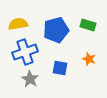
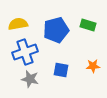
orange star: moved 4 px right, 7 px down; rotated 24 degrees counterclockwise
blue square: moved 1 px right, 2 px down
gray star: rotated 18 degrees counterclockwise
